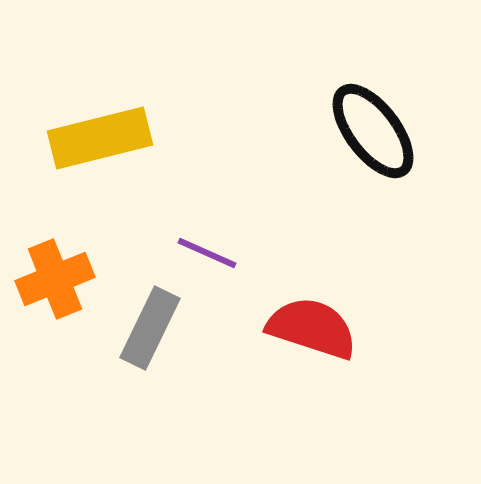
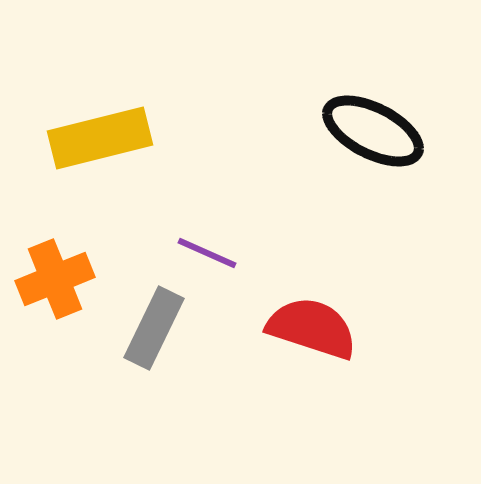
black ellipse: rotated 26 degrees counterclockwise
gray rectangle: moved 4 px right
